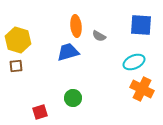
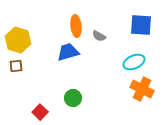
red square: rotated 28 degrees counterclockwise
